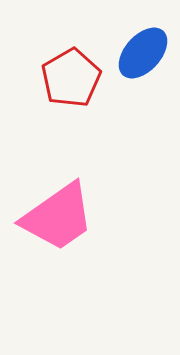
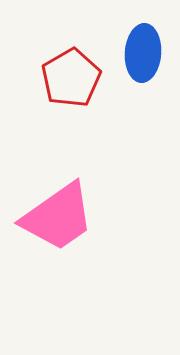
blue ellipse: rotated 38 degrees counterclockwise
